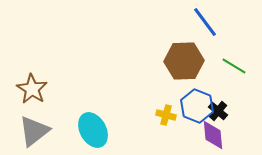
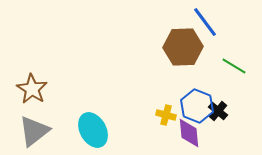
brown hexagon: moved 1 px left, 14 px up
purple diamond: moved 24 px left, 2 px up
